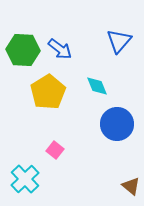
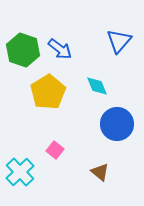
green hexagon: rotated 16 degrees clockwise
cyan cross: moved 5 px left, 7 px up
brown triangle: moved 31 px left, 14 px up
